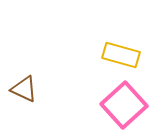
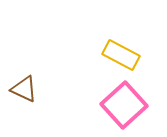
yellow rectangle: rotated 12 degrees clockwise
